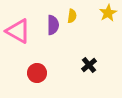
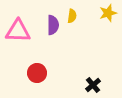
yellow star: rotated 12 degrees clockwise
pink triangle: rotated 28 degrees counterclockwise
black cross: moved 4 px right, 20 px down
